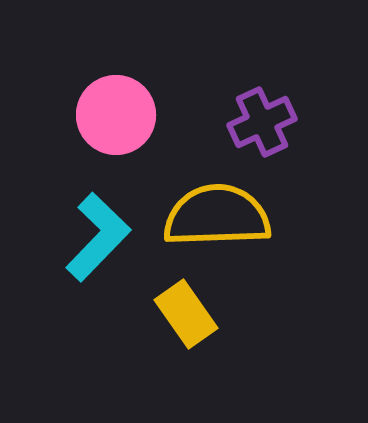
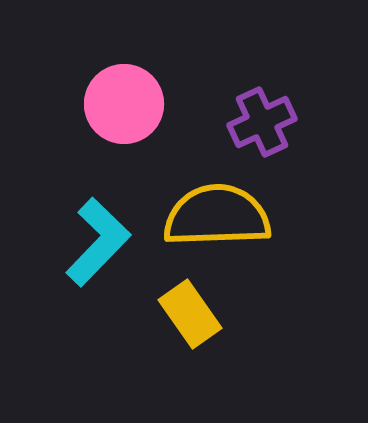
pink circle: moved 8 px right, 11 px up
cyan L-shape: moved 5 px down
yellow rectangle: moved 4 px right
